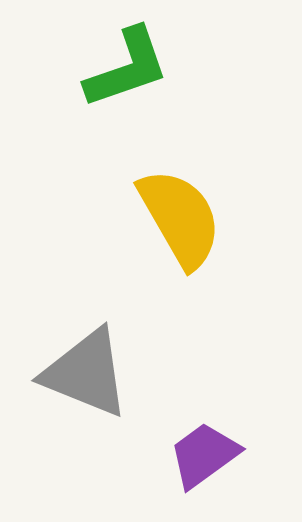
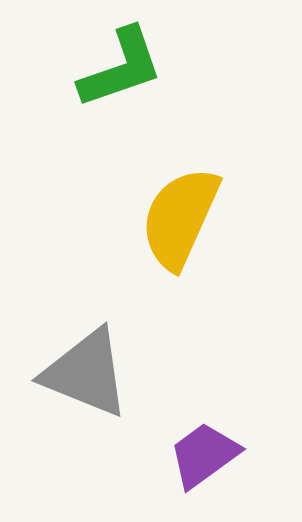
green L-shape: moved 6 px left
yellow semicircle: rotated 126 degrees counterclockwise
